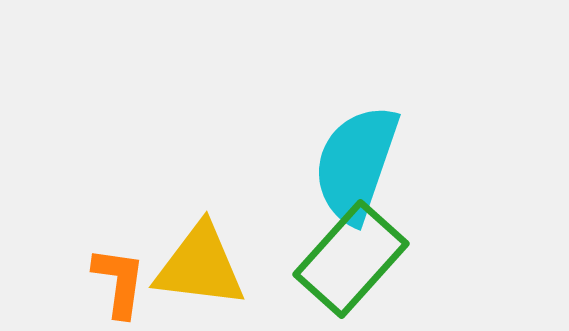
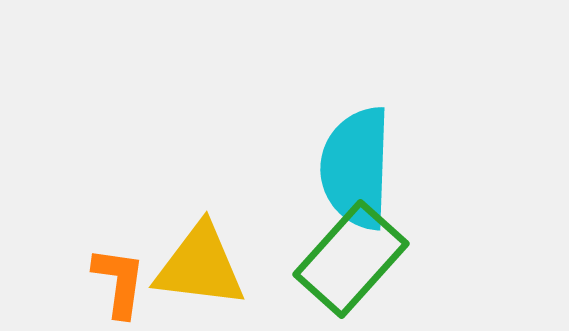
cyan semicircle: moved 4 px down; rotated 17 degrees counterclockwise
